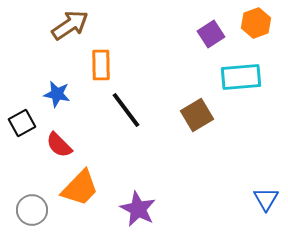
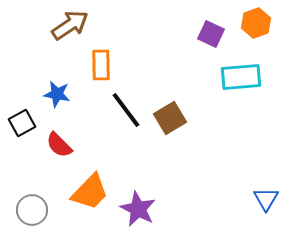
purple square: rotated 32 degrees counterclockwise
brown square: moved 27 px left, 3 px down
orange trapezoid: moved 10 px right, 4 px down
